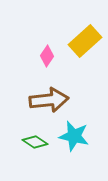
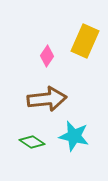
yellow rectangle: rotated 24 degrees counterclockwise
brown arrow: moved 2 px left, 1 px up
green diamond: moved 3 px left
